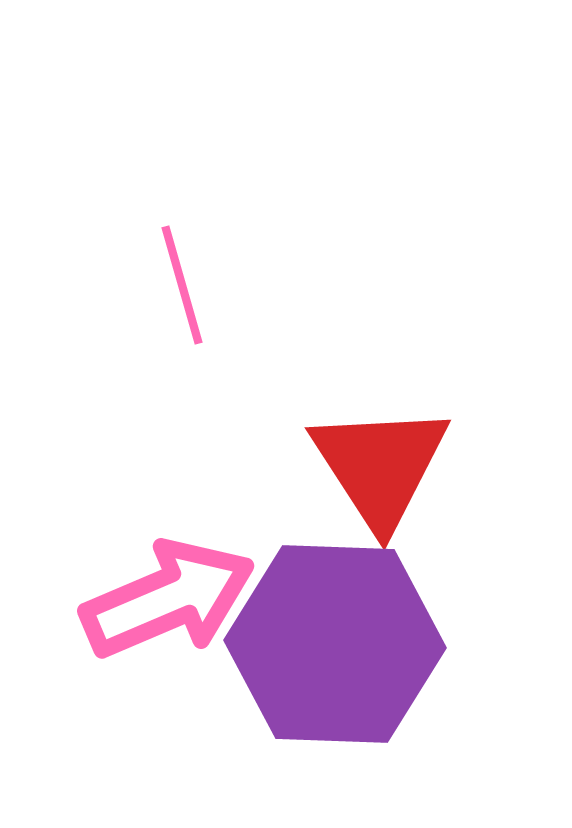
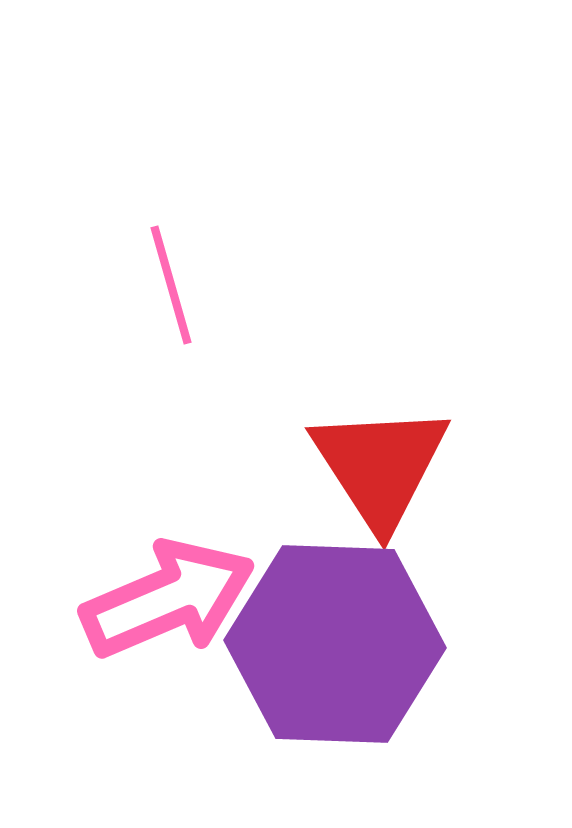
pink line: moved 11 px left
